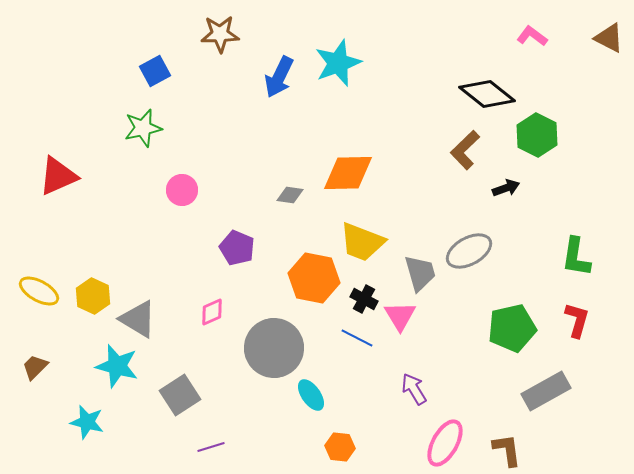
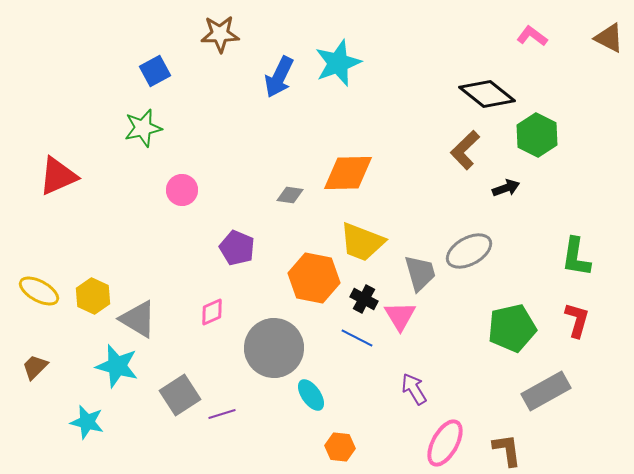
purple line at (211, 447): moved 11 px right, 33 px up
